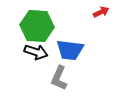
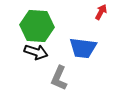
red arrow: rotated 35 degrees counterclockwise
blue trapezoid: moved 13 px right, 2 px up
